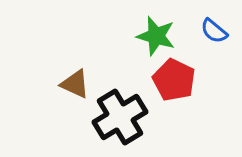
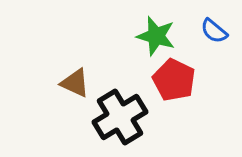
brown triangle: moved 1 px up
